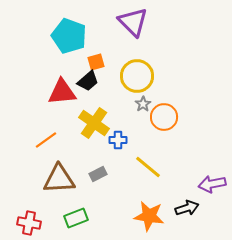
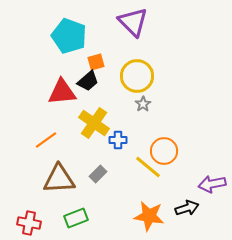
orange circle: moved 34 px down
gray rectangle: rotated 18 degrees counterclockwise
